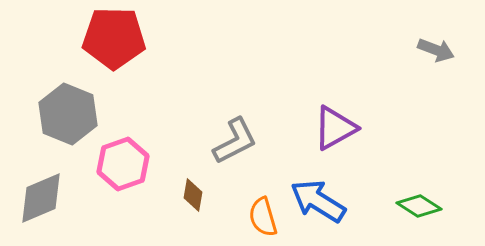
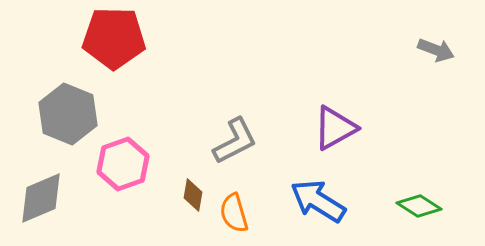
orange semicircle: moved 29 px left, 4 px up
